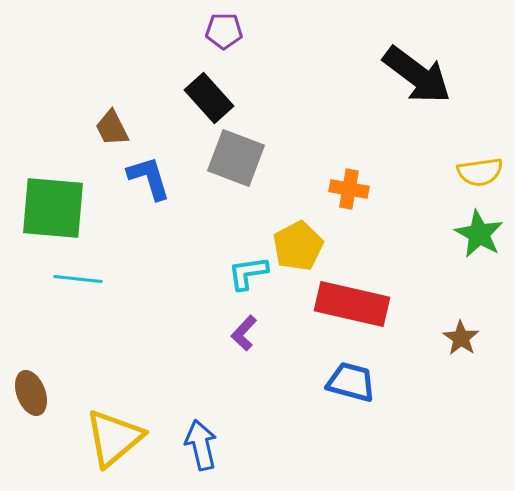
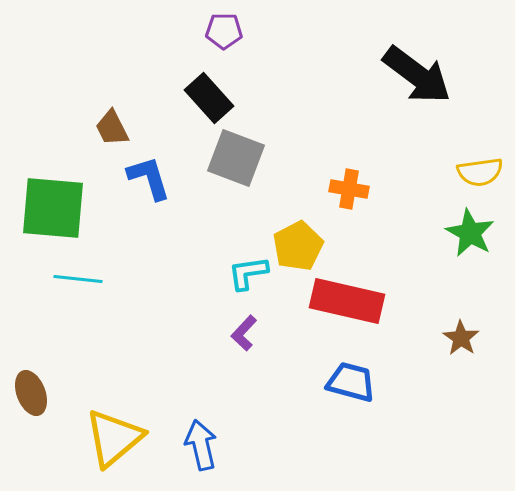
green star: moved 9 px left, 1 px up
red rectangle: moved 5 px left, 3 px up
